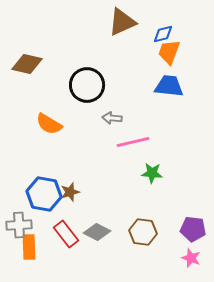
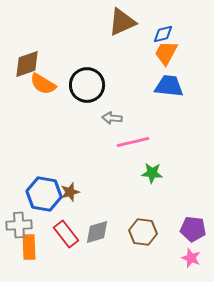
orange trapezoid: moved 3 px left, 1 px down; rotated 8 degrees clockwise
brown diamond: rotated 32 degrees counterclockwise
orange semicircle: moved 6 px left, 40 px up
gray diamond: rotated 44 degrees counterclockwise
